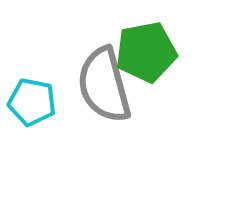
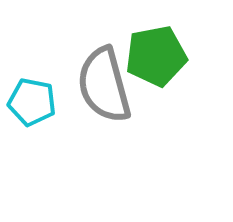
green pentagon: moved 10 px right, 4 px down
